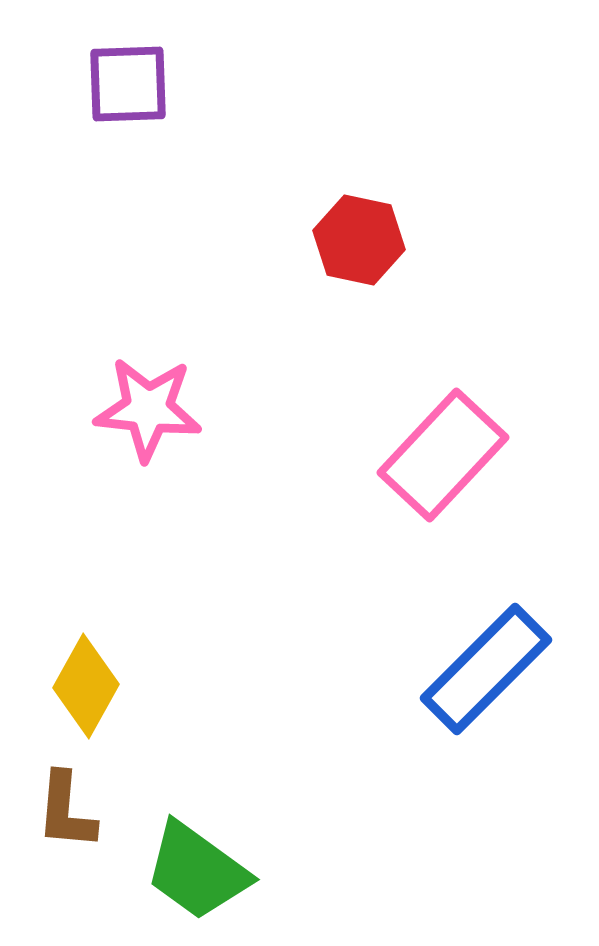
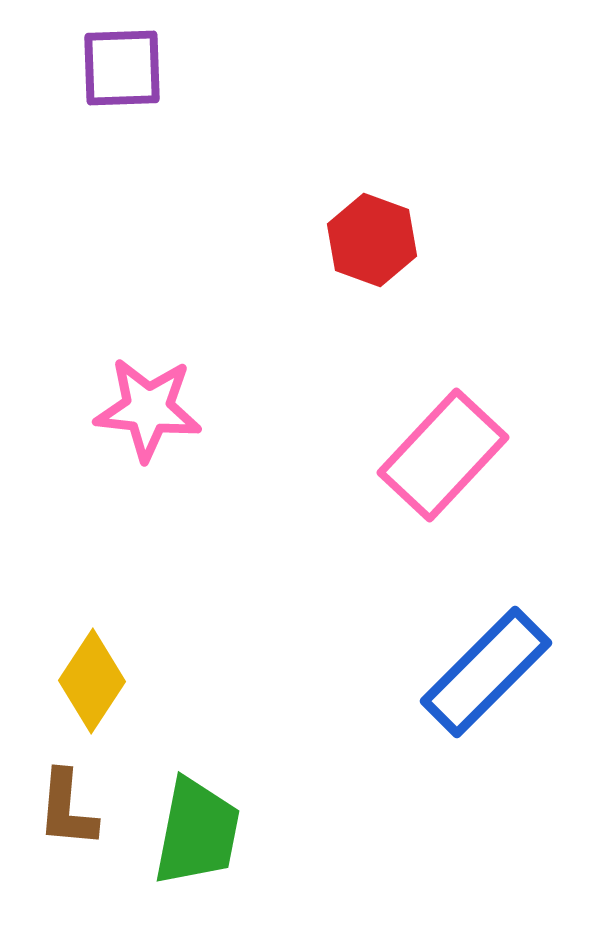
purple square: moved 6 px left, 16 px up
red hexagon: moved 13 px right; rotated 8 degrees clockwise
blue rectangle: moved 3 px down
yellow diamond: moved 6 px right, 5 px up; rotated 4 degrees clockwise
brown L-shape: moved 1 px right, 2 px up
green trapezoid: moved 39 px up; rotated 115 degrees counterclockwise
